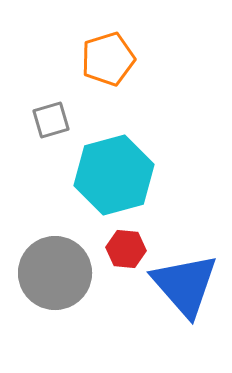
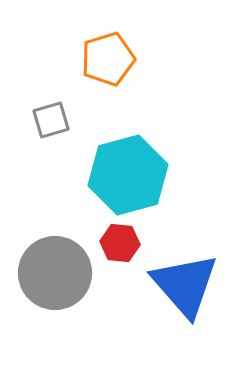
cyan hexagon: moved 14 px right
red hexagon: moved 6 px left, 6 px up
